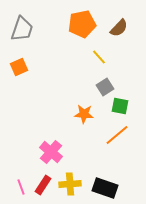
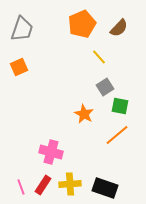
orange pentagon: rotated 12 degrees counterclockwise
orange star: rotated 24 degrees clockwise
pink cross: rotated 25 degrees counterclockwise
